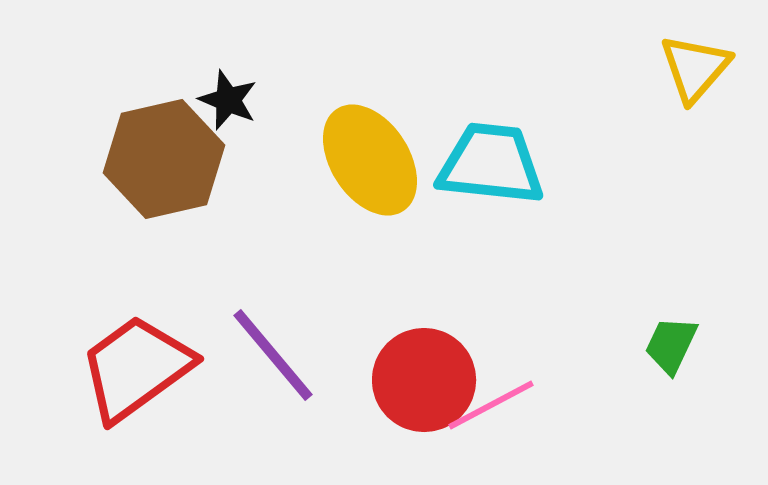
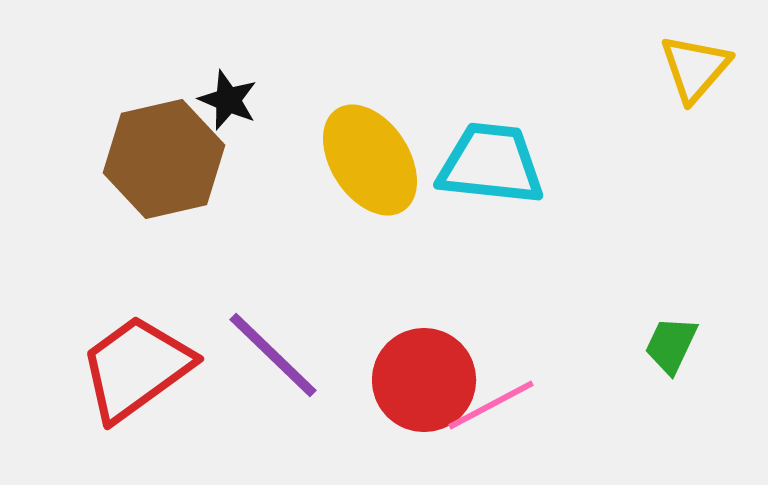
purple line: rotated 6 degrees counterclockwise
